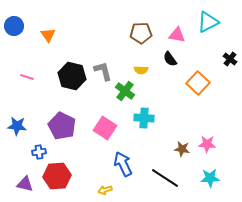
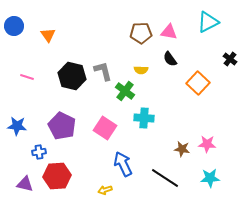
pink triangle: moved 8 px left, 3 px up
